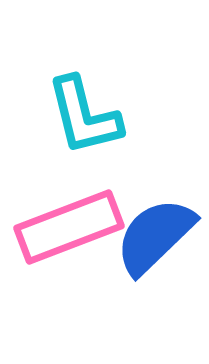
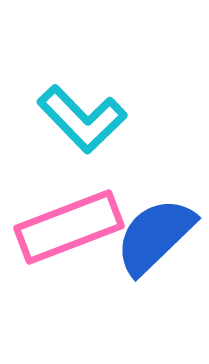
cyan L-shape: moved 2 px left, 3 px down; rotated 30 degrees counterclockwise
